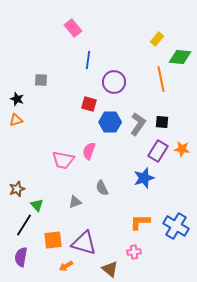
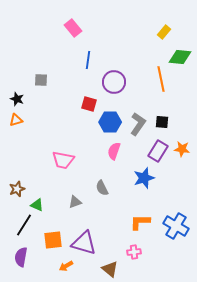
yellow rectangle: moved 7 px right, 7 px up
pink semicircle: moved 25 px right
green triangle: rotated 24 degrees counterclockwise
